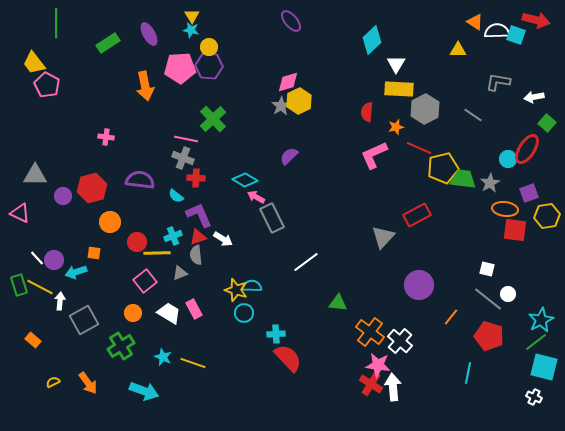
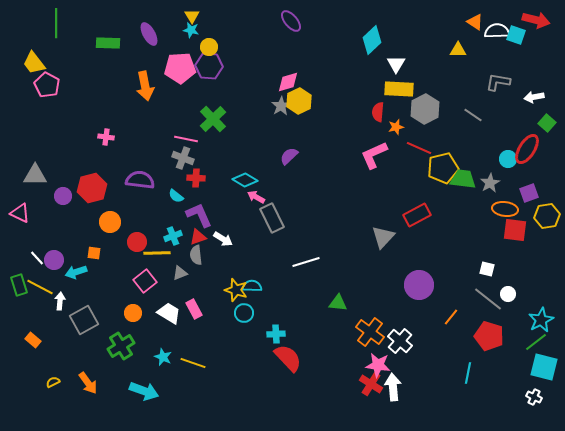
green rectangle at (108, 43): rotated 35 degrees clockwise
red semicircle at (367, 112): moved 11 px right
white line at (306, 262): rotated 20 degrees clockwise
